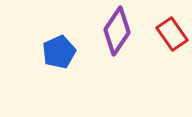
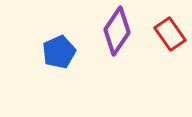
red rectangle: moved 2 px left
